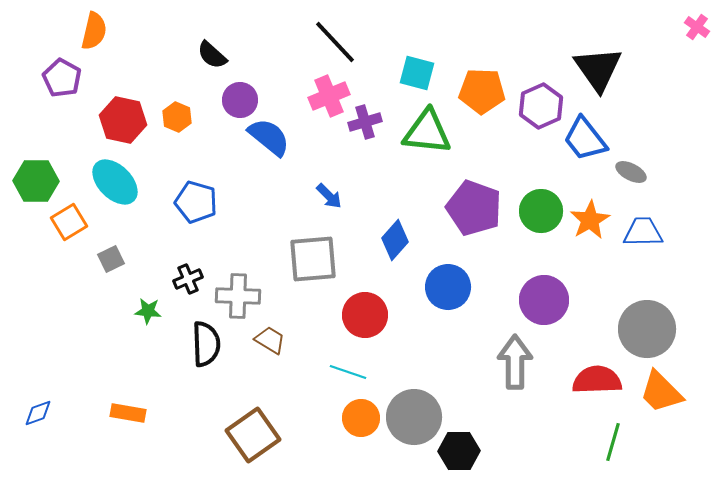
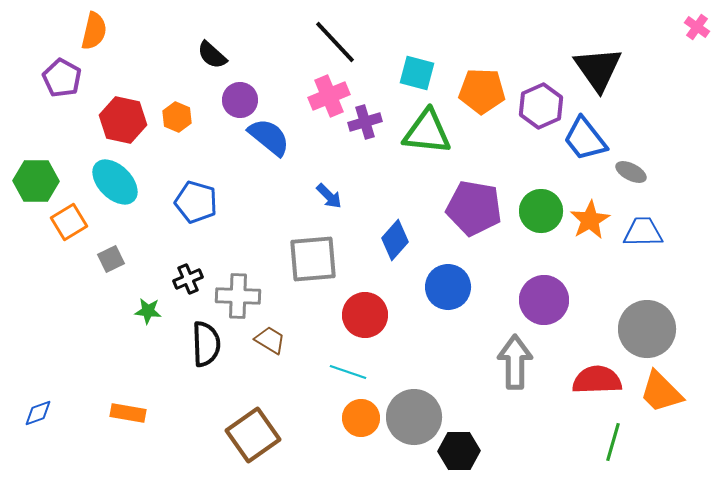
purple pentagon at (474, 208): rotated 10 degrees counterclockwise
